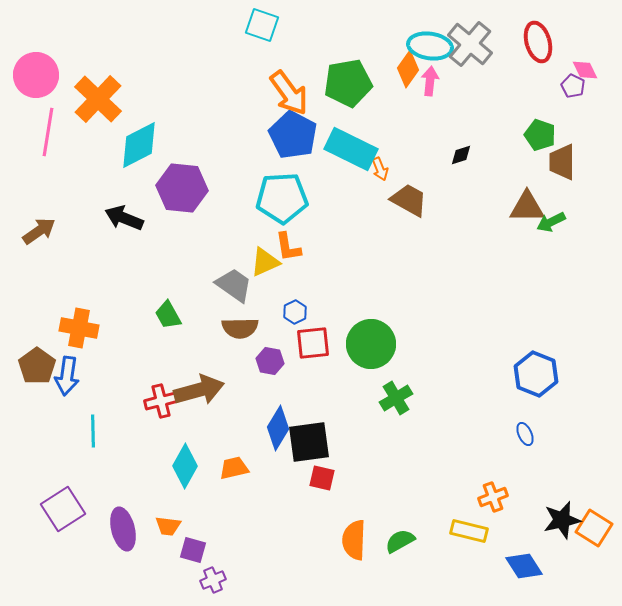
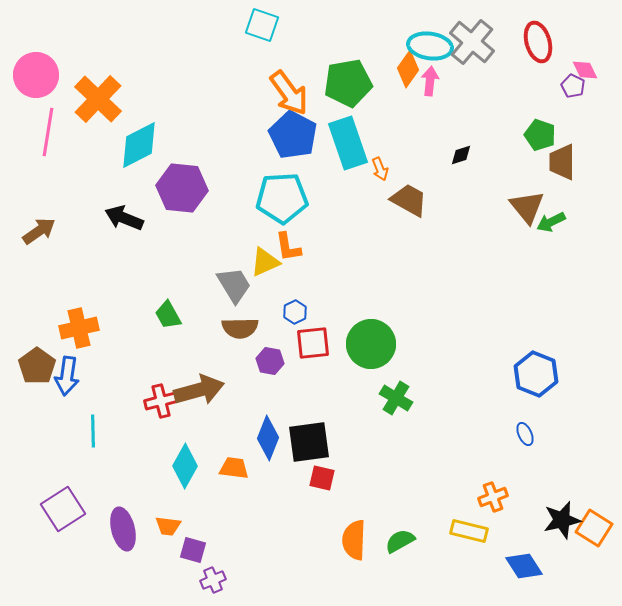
gray cross at (470, 44): moved 2 px right, 2 px up
cyan rectangle at (351, 149): moved 3 px left, 6 px up; rotated 45 degrees clockwise
brown triangle at (527, 207): rotated 51 degrees clockwise
gray trapezoid at (234, 285): rotated 24 degrees clockwise
orange cross at (79, 328): rotated 24 degrees counterclockwise
green cross at (396, 398): rotated 28 degrees counterclockwise
blue diamond at (278, 428): moved 10 px left, 10 px down; rotated 9 degrees counterclockwise
orange trapezoid at (234, 468): rotated 20 degrees clockwise
